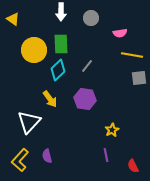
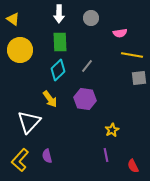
white arrow: moved 2 px left, 2 px down
green rectangle: moved 1 px left, 2 px up
yellow circle: moved 14 px left
